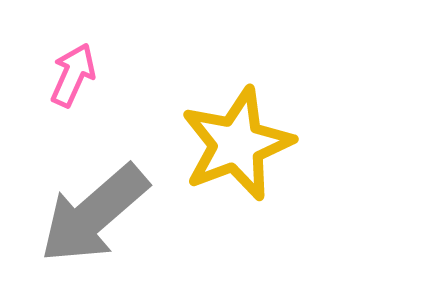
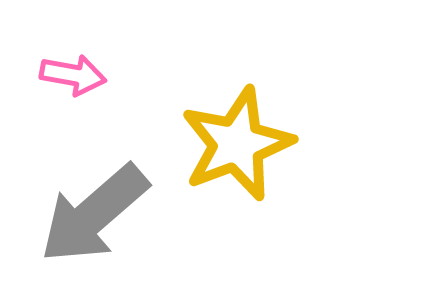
pink arrow: rotated 76 degrees clockwise
